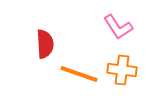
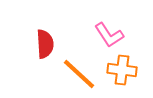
pink L-shape: moved 9 px left, 8 px down
orange line: rotated 24 degrees clockwise
